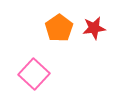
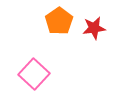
orange pentagon: moved 7 px up
